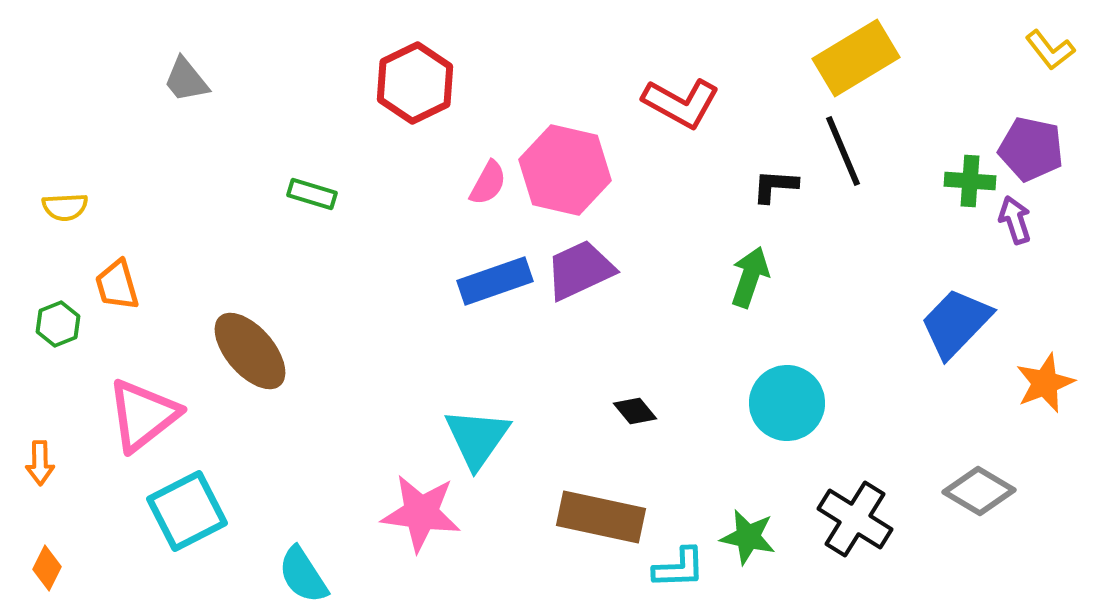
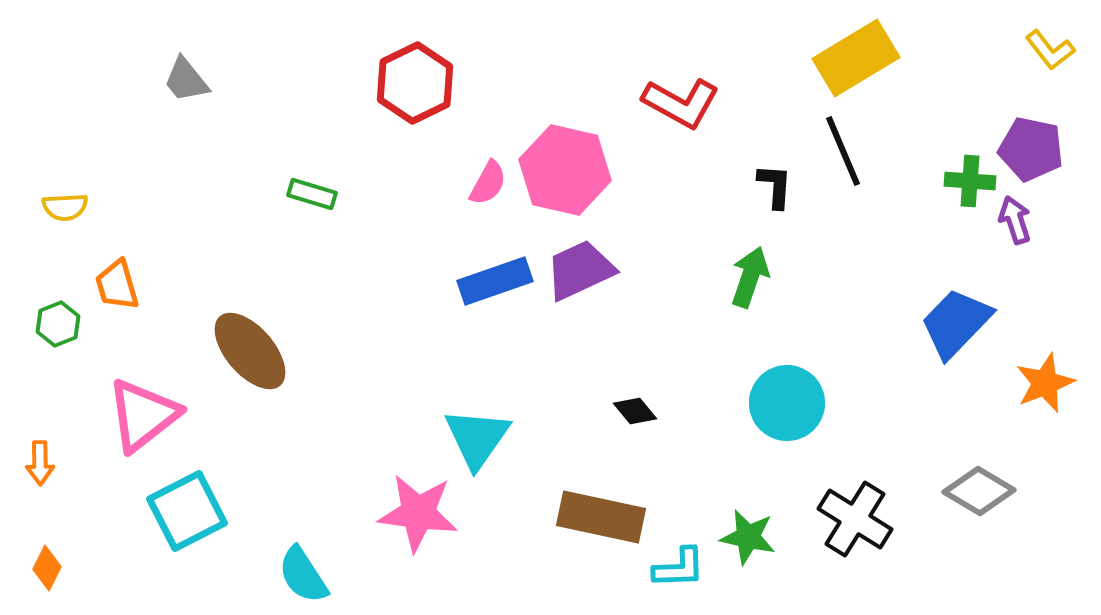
black L-shape: rotated 90 degrees clockwise
pink star: moved 3 px left
